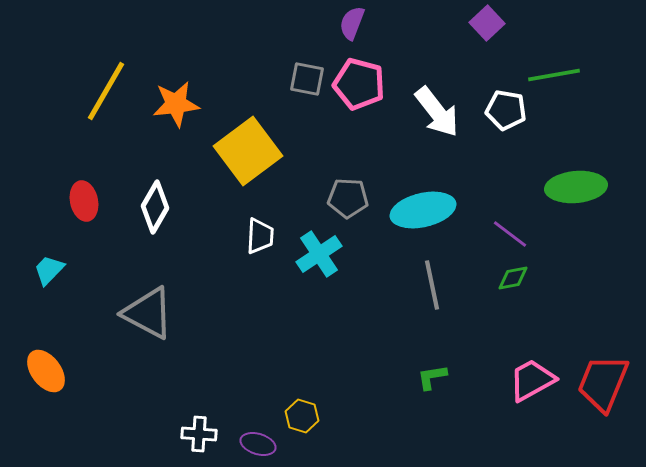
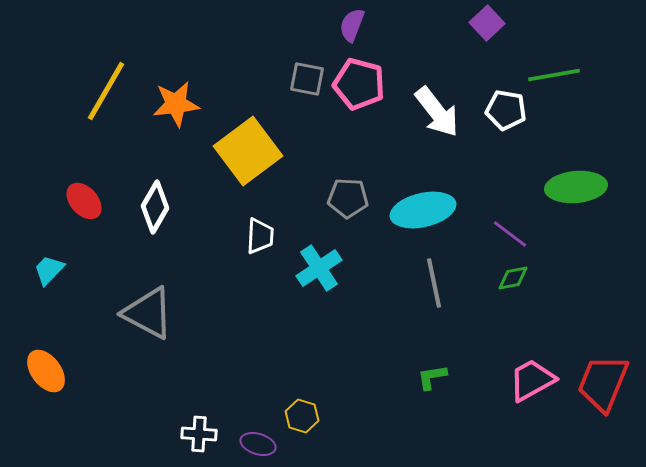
purple semicircle: moved 2 px down
red ellipse: rotated 30 degrees counterclockwise
cyan cross: moved 14 px down
gray line: moved 2 px right, 2 px up
